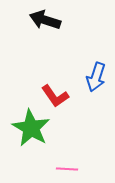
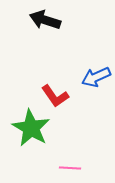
blue arrow: rotated 48 degrees clockwise
pink line: moved 3 px right, 1 px up
